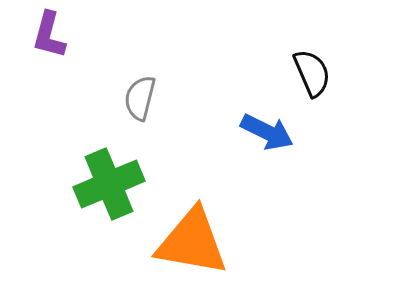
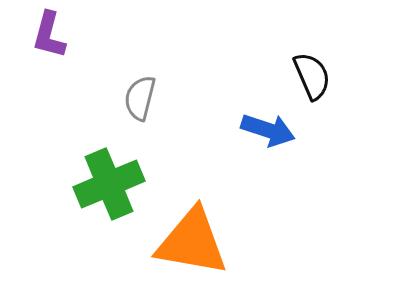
black semicircle: moved 3 px down
blue arrow: moved 1 px right, 2 px up; rotated 8 degrees counterclockwise
